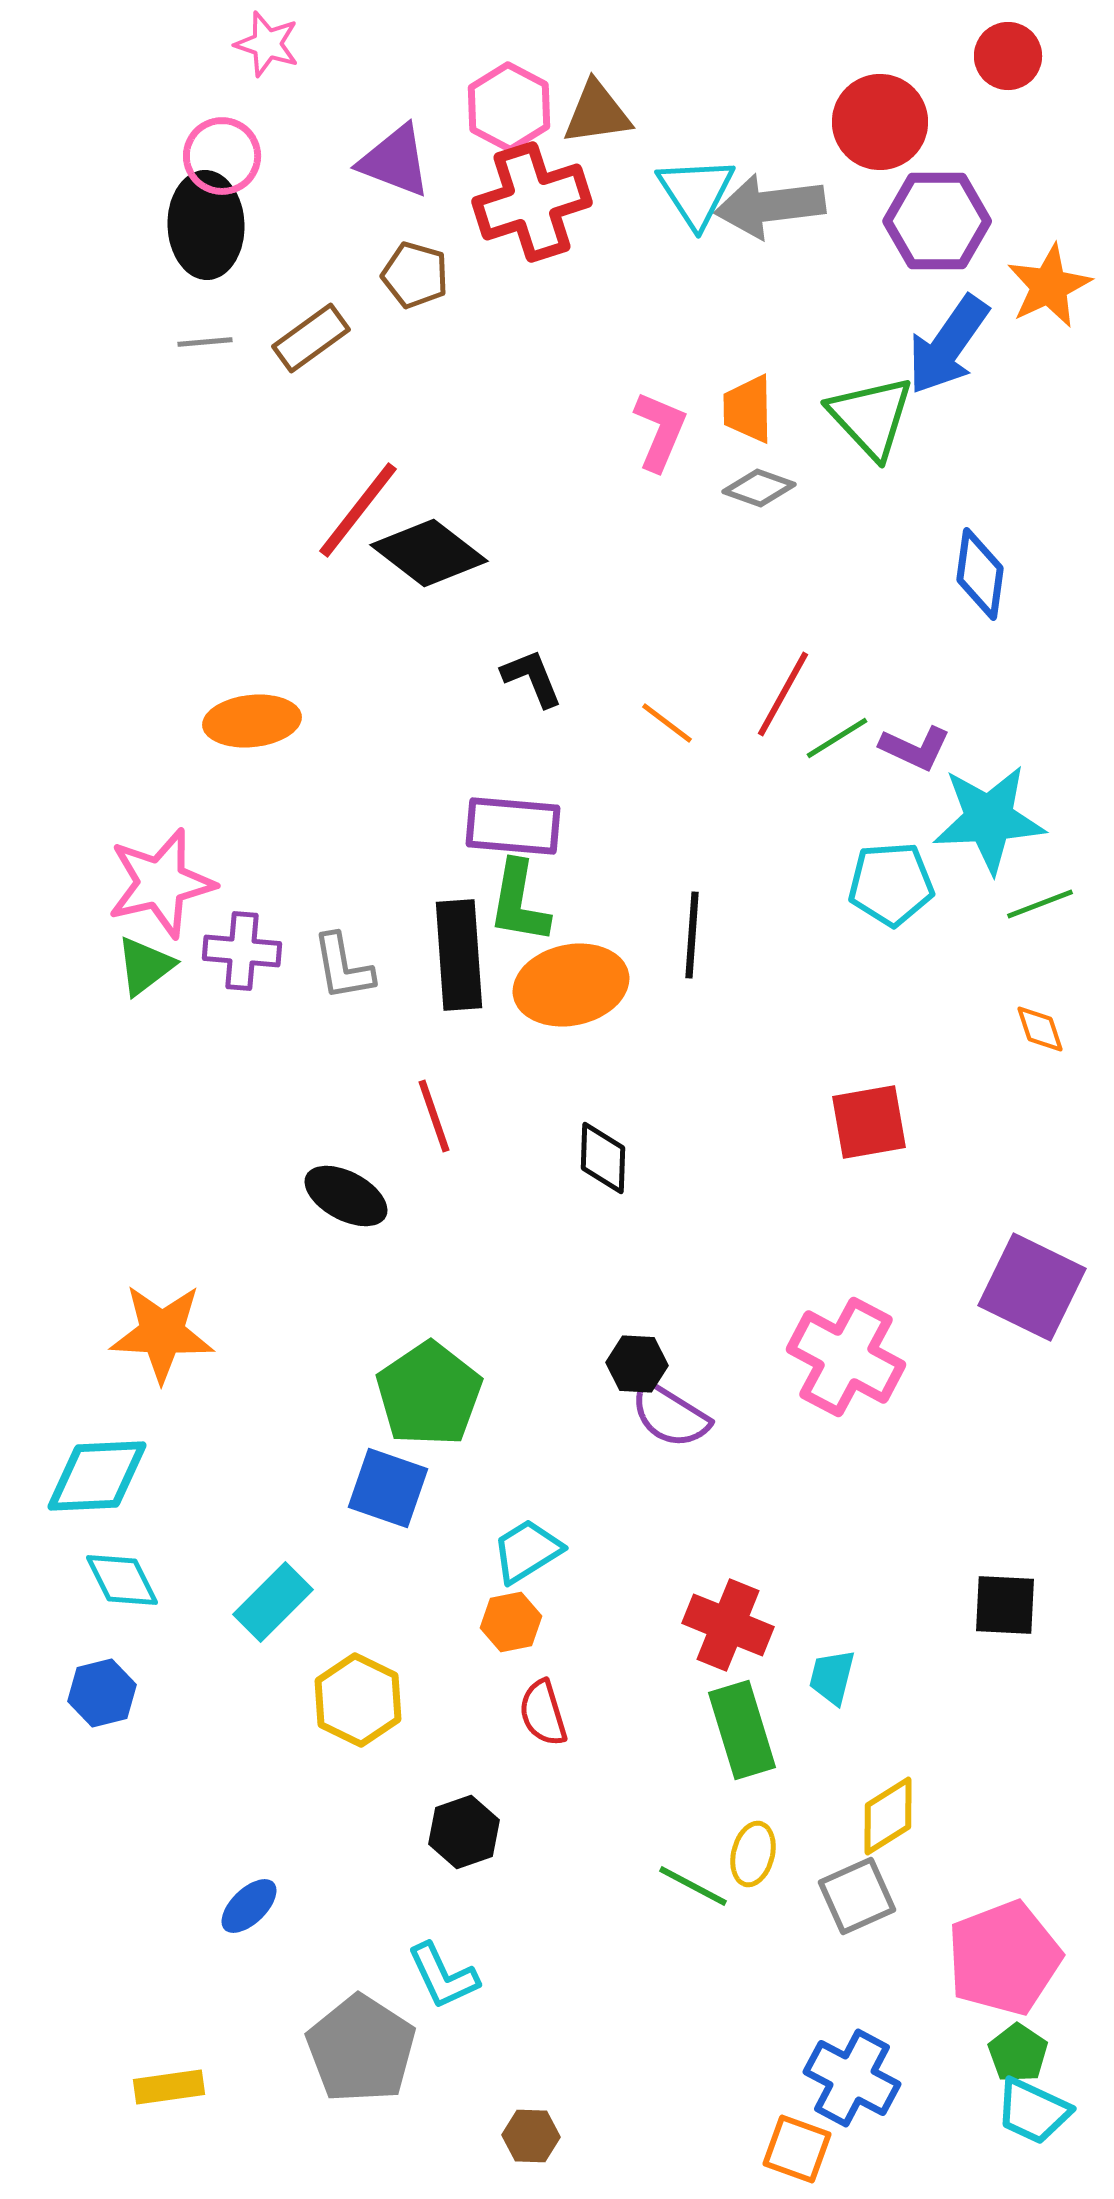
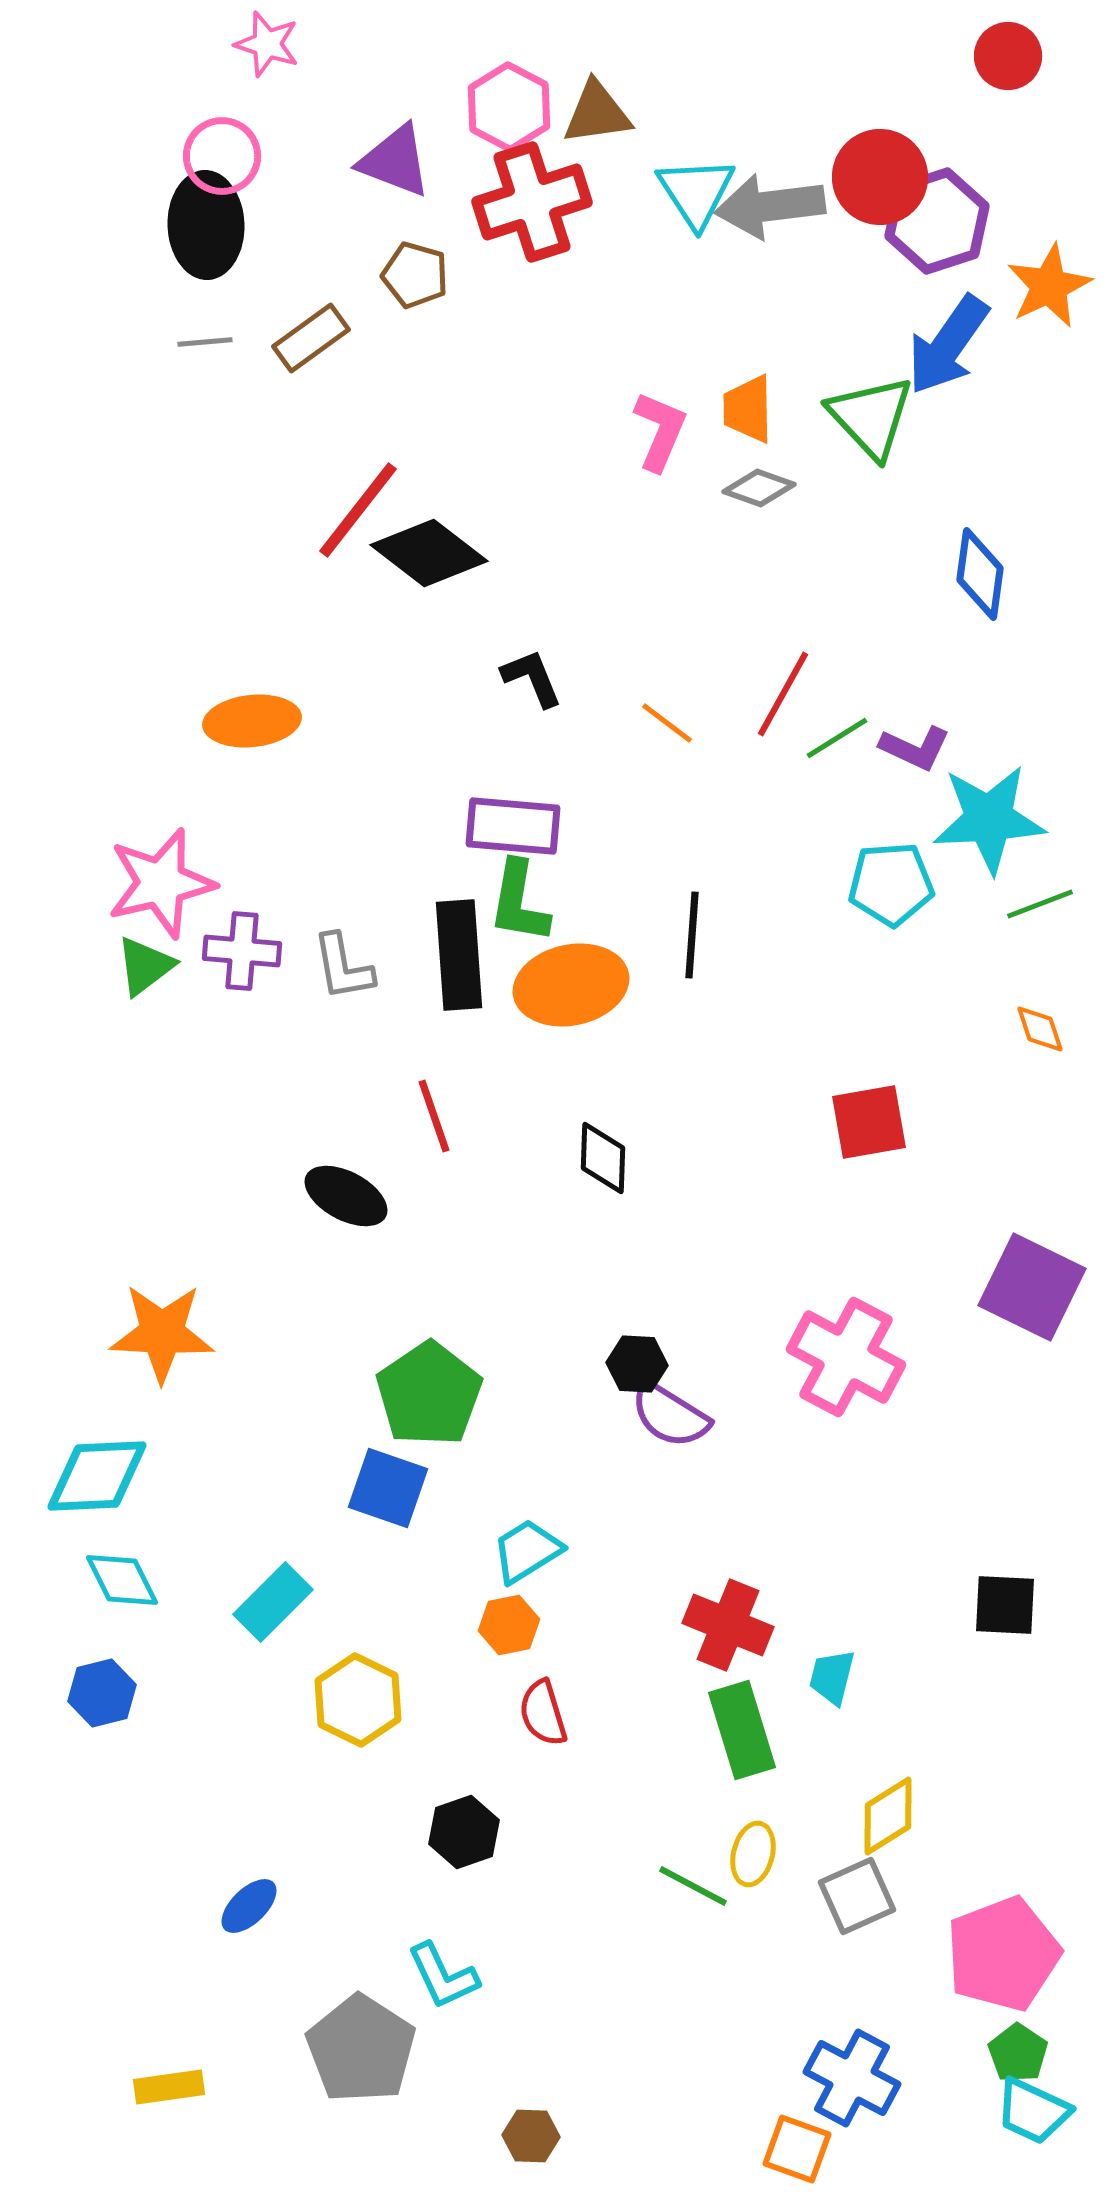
red circle at (880, 122): moved 55 px down
purple hexagon at (937, 221): rotated 18 degrees counterclockwise
orange hexagon at (511, 1622): moved 2 px left, 3 px down
pink pentagon at (1004, 1958): moved 1 px left, 4 px up
